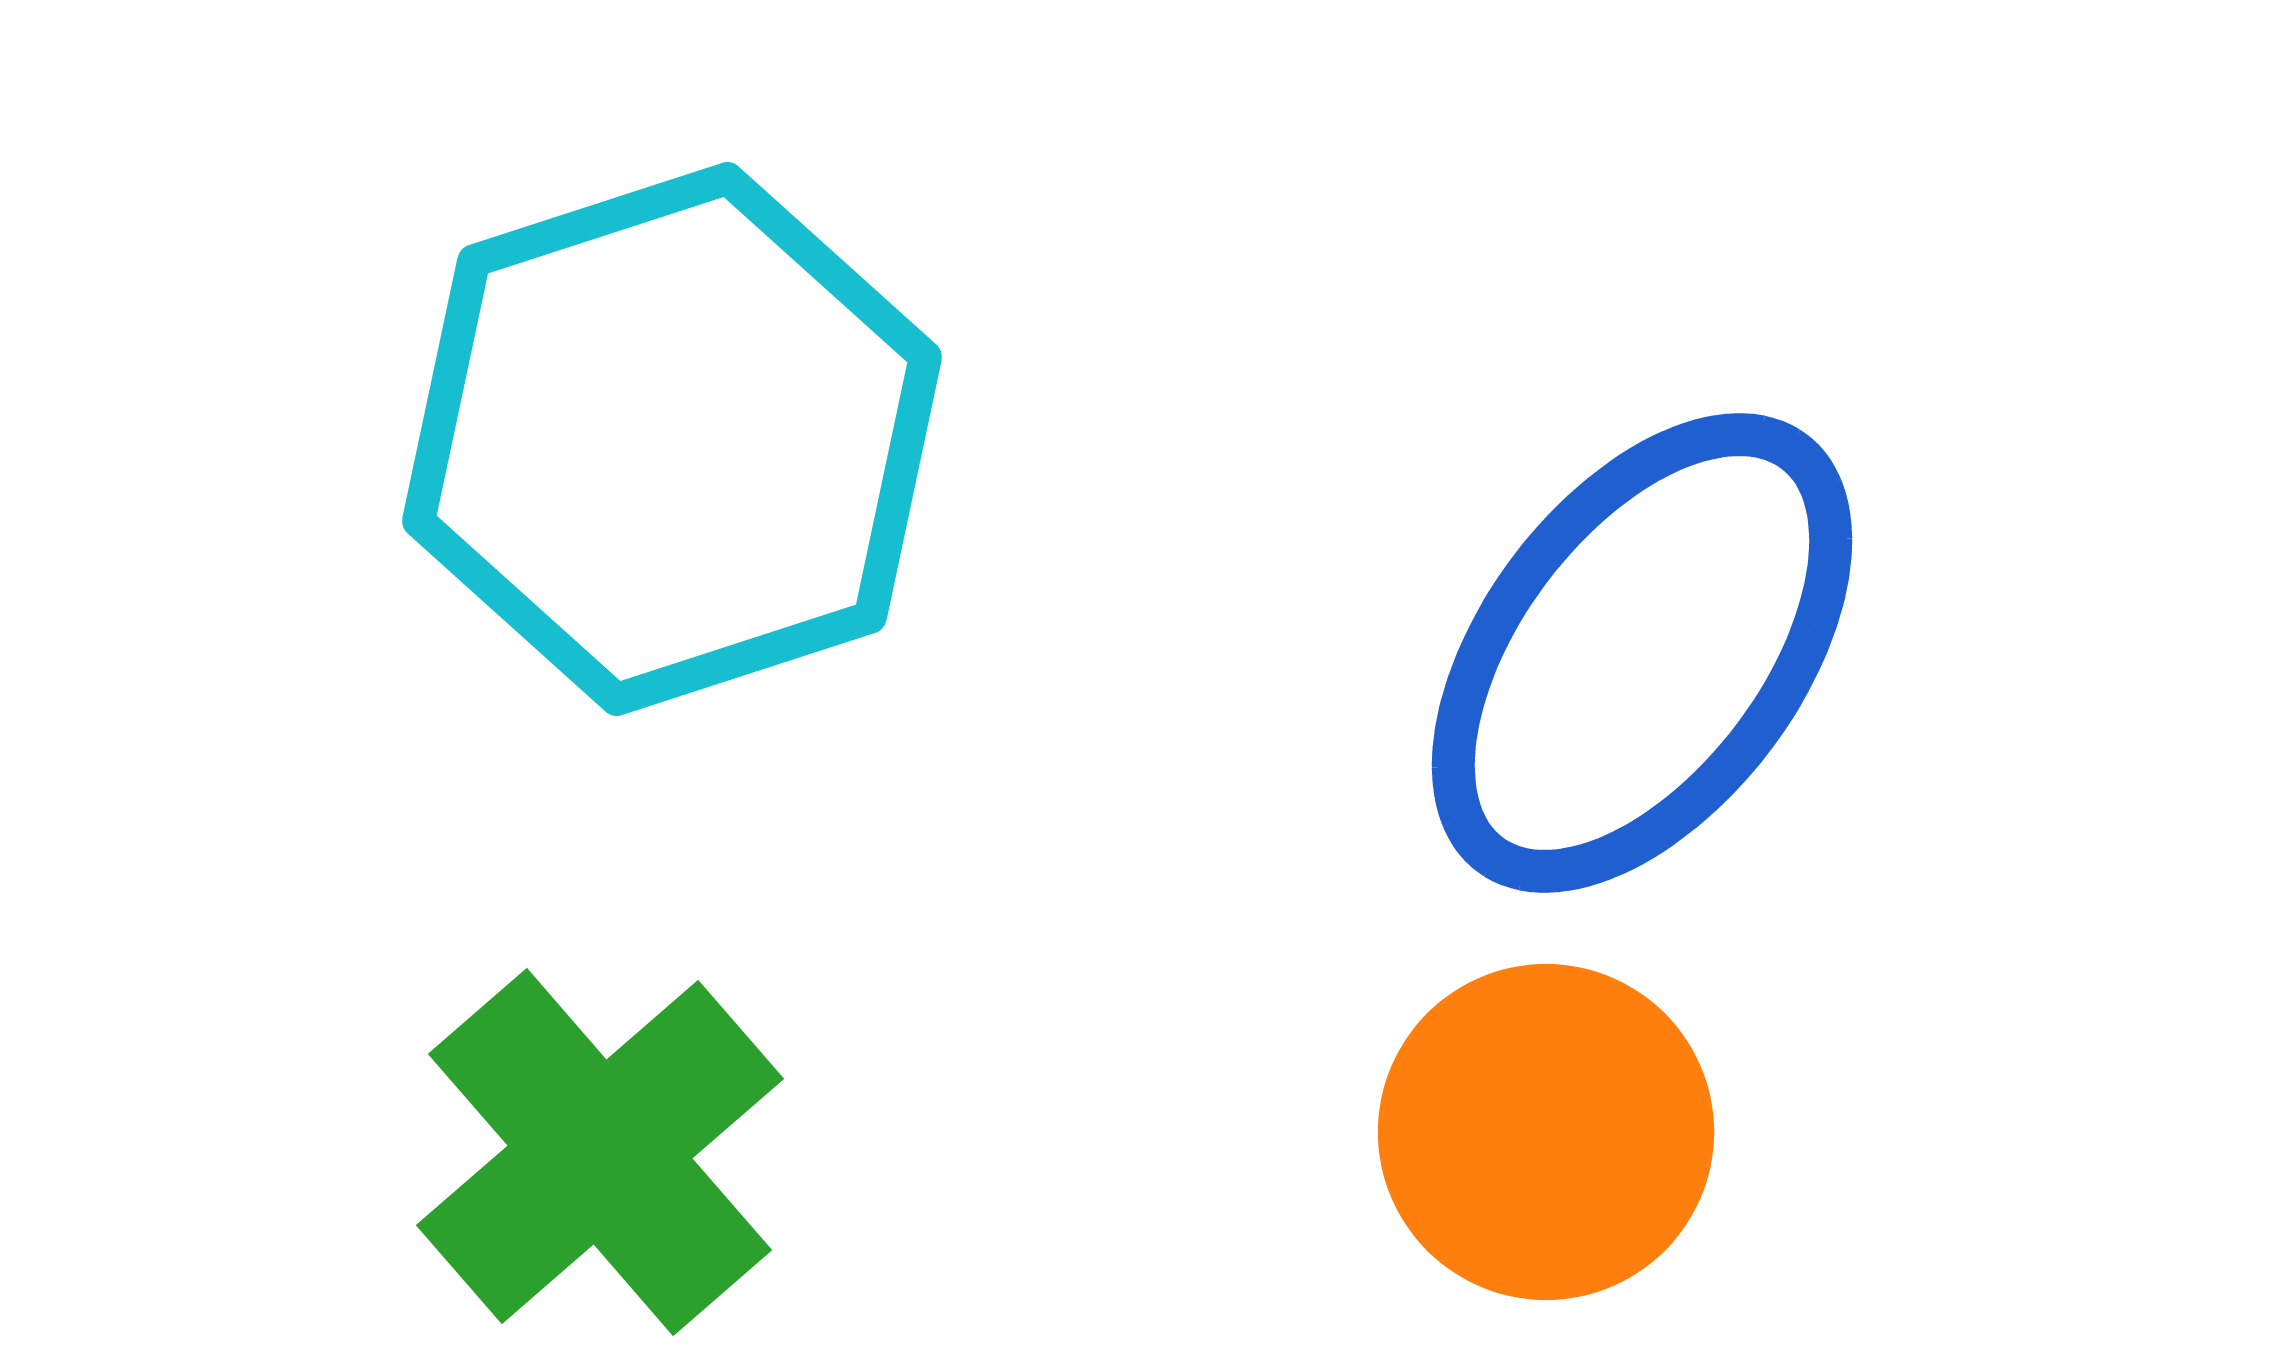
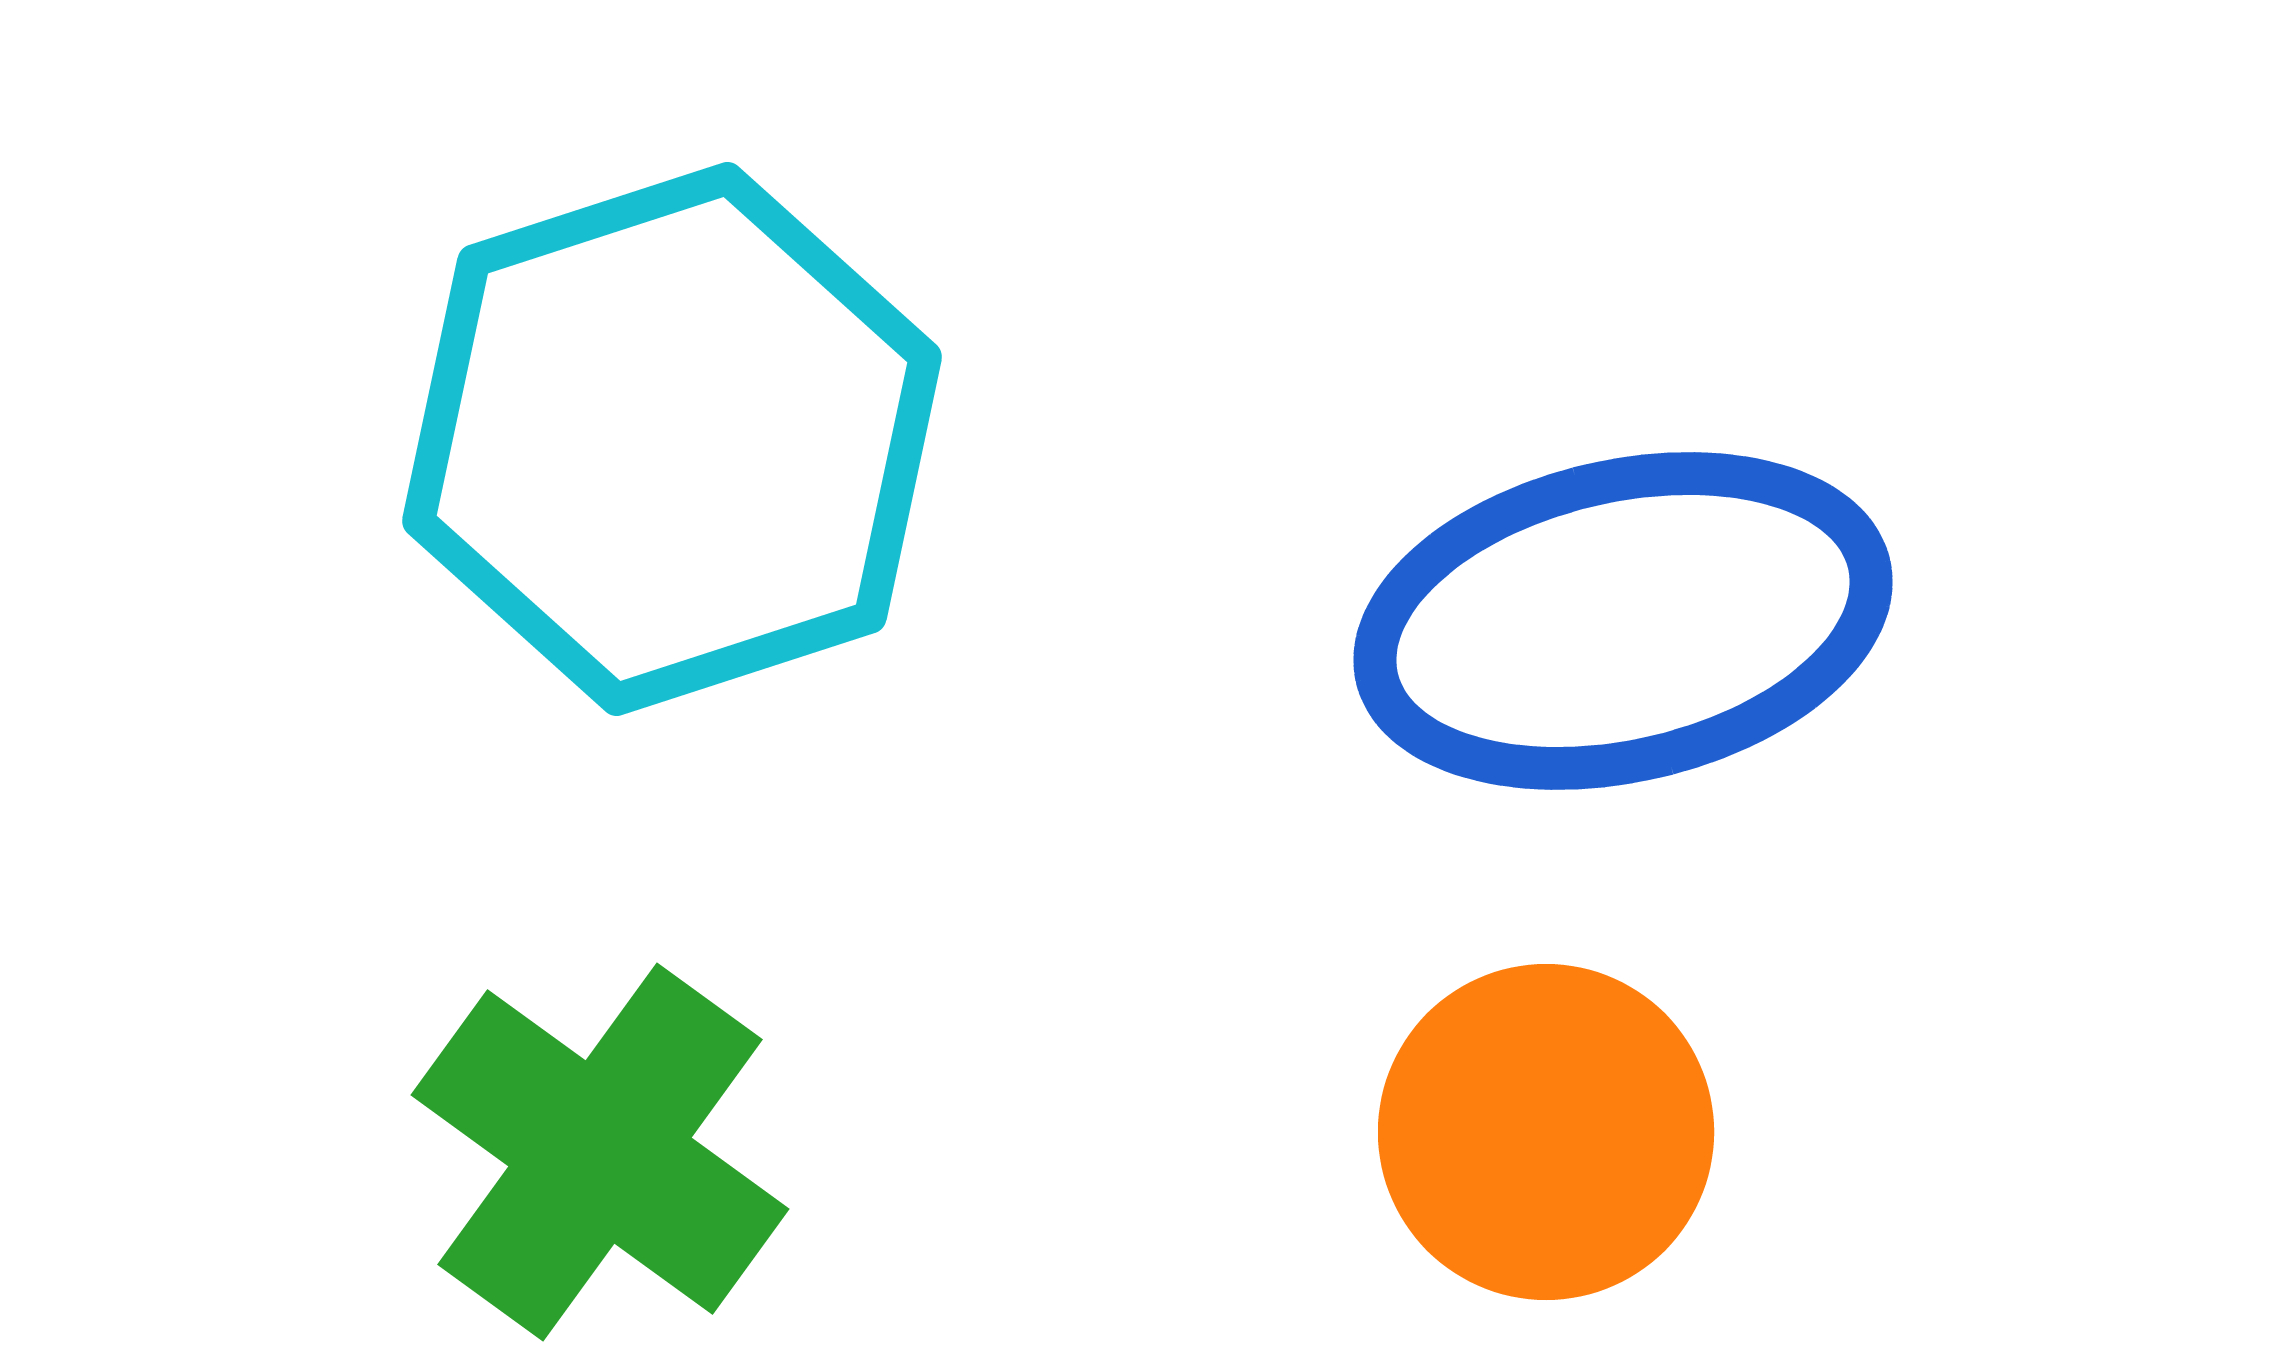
blue ellipse: moved 19 px left, 32 px up; rotated 40 degrees clockwise
green cross: rotated 13 degrees counterclockwise
